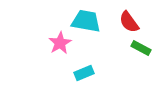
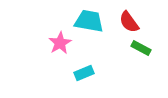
cyan trapezoid: moved 3 px right
